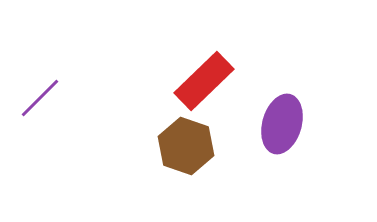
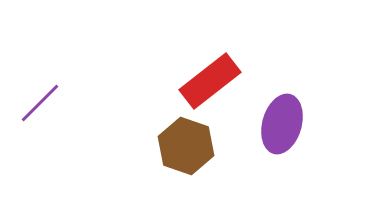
red rectangle: moved 6 px right; rotated 6 degrees clockwise
purple line: moved 5 px down
